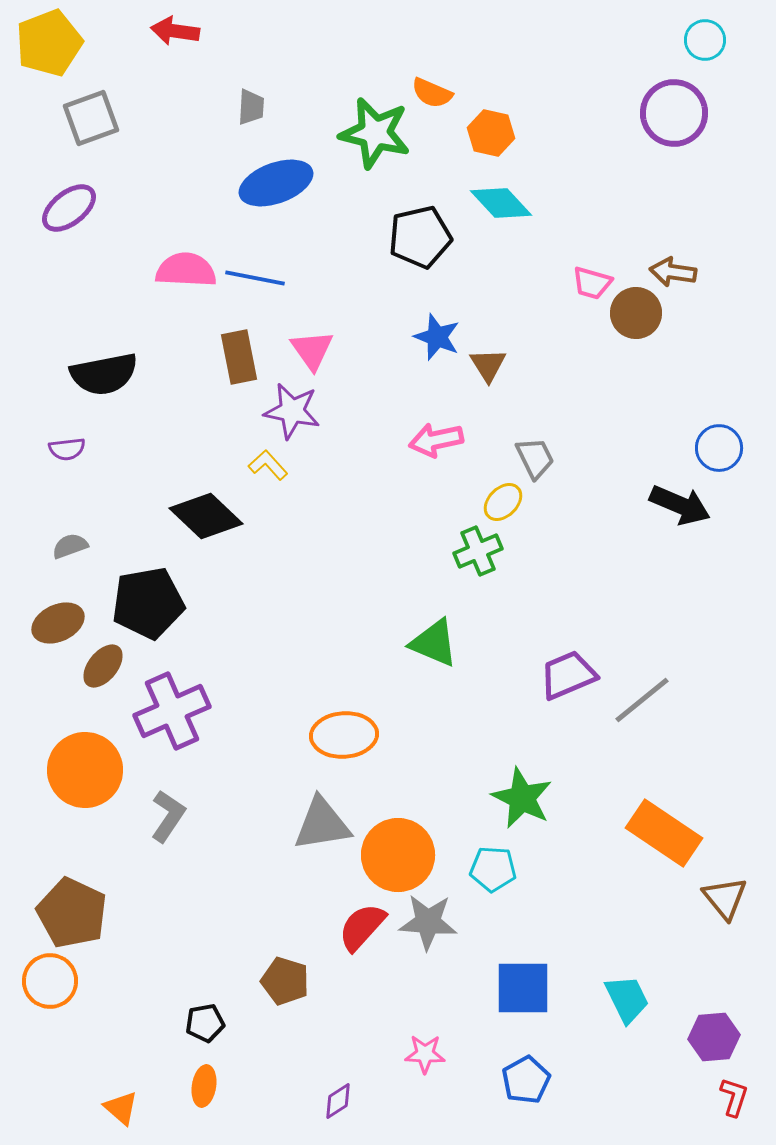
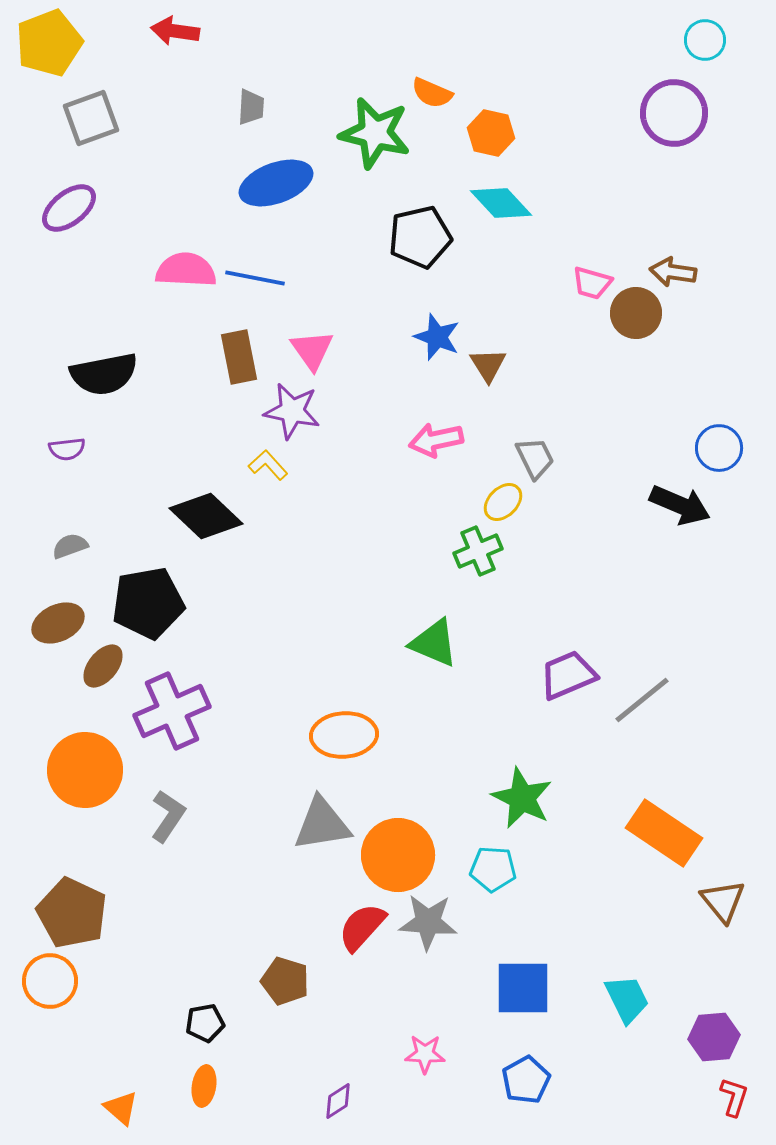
brown triangle at (725, 898): moved 2 px left, 3 px down
